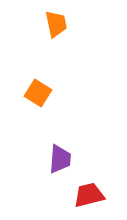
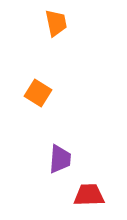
orange trapezoid: moved 1 px up
red trapezoid: rotated 12 degrees clockwise
